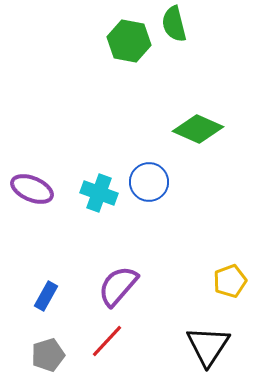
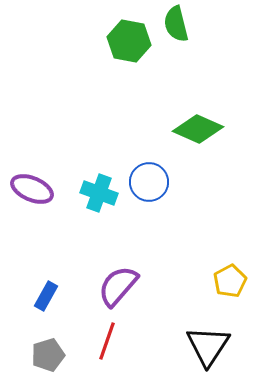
green semicircle: moved 2 px right
yellow pentagon: rotated 8 degrees counterclockwise
red line: rotated 24 degrees counterclockwise
